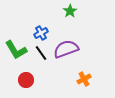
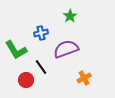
green star: moved 5 px down
blue cross: rotated 16 degrees clockwise
black line: moved 14 px down
orange cross: moved 1 px up
